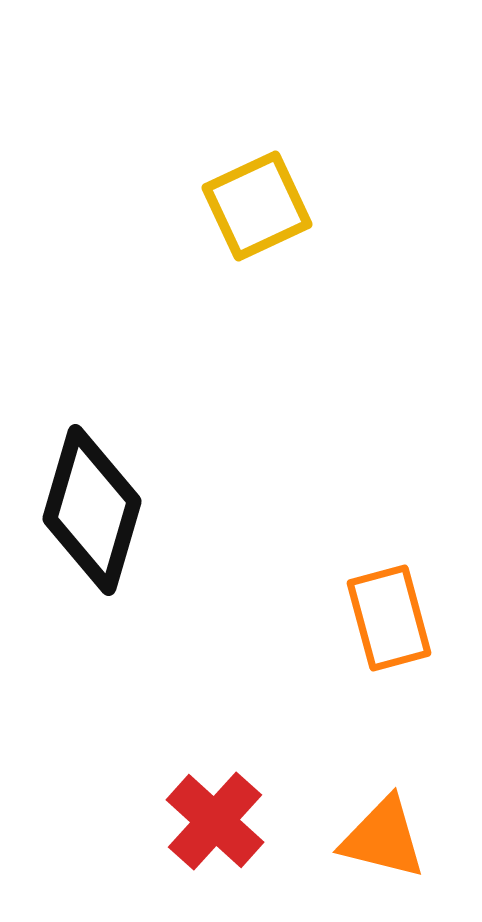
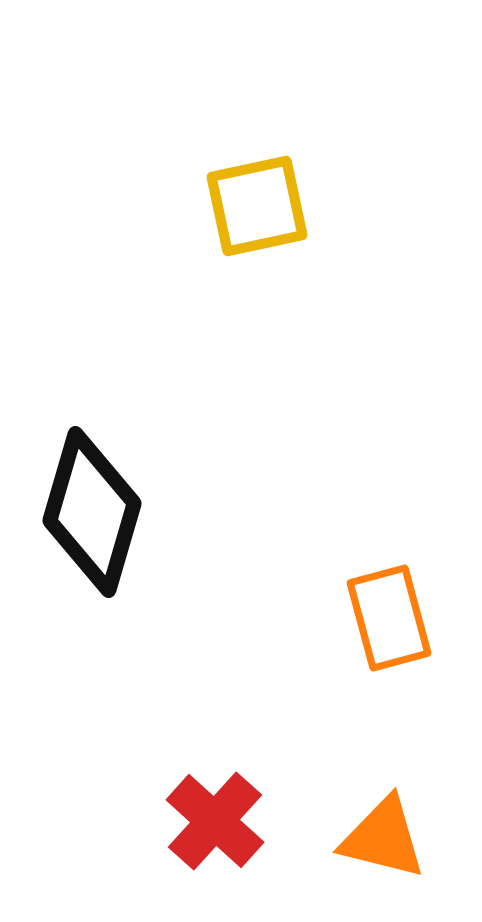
yellow square: rotated 13 degrees clockwise
black diamond: moved 2 px down
